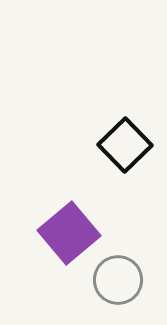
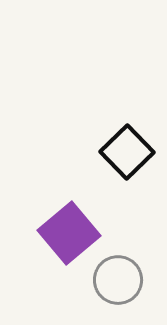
black square: moved 2 px right, 7 px down
